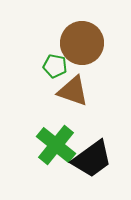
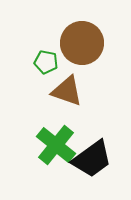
green pentagon: moved 9 px left, 4 px up
brown triangle: moved 6 px left
